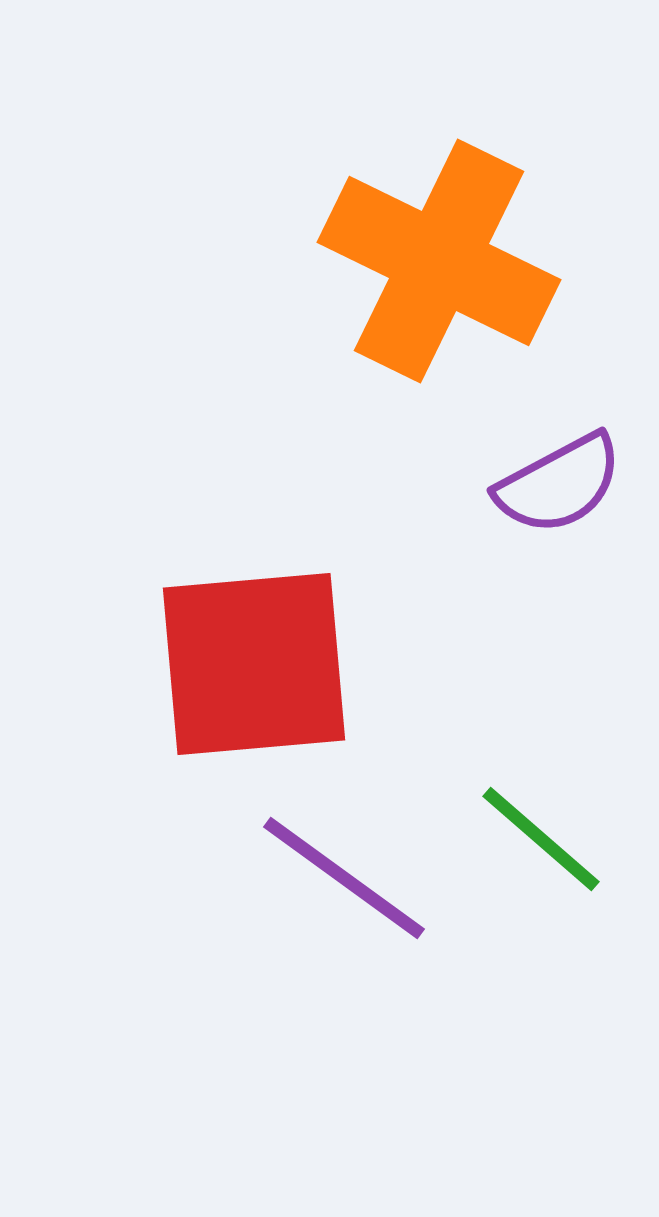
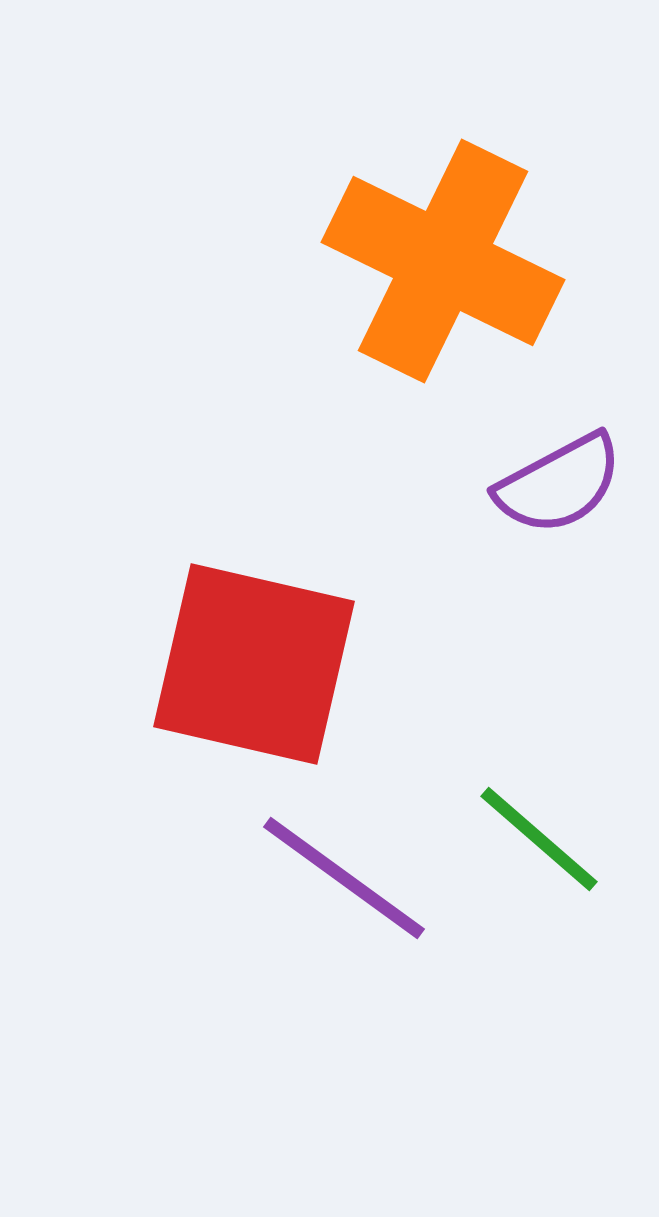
orange cross: moved 4 px right
red square: rotated 18 degrees clockwise
green line: moved 2 px left
